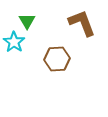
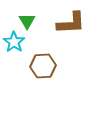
brown L-shape: moved 11 px left; rotated 108 degrees clockwise
brown hexagon: moved 14 px left, 7 px down
